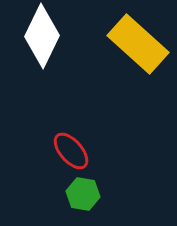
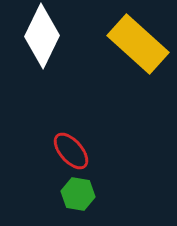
green hexagon: moved 5 px left
